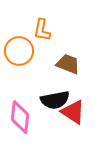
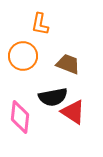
orange L-shape: moved 2 px left, 6 px up
orange circle: moved 4 px right, 5 px down
black semicircle: moved 2 px left, 3 px up
